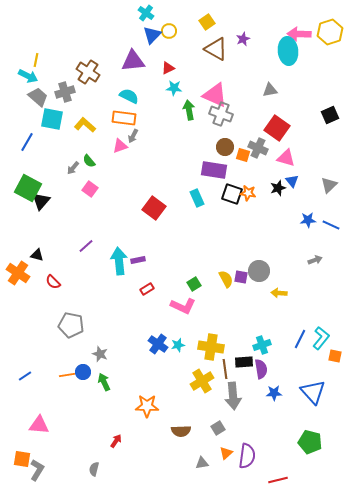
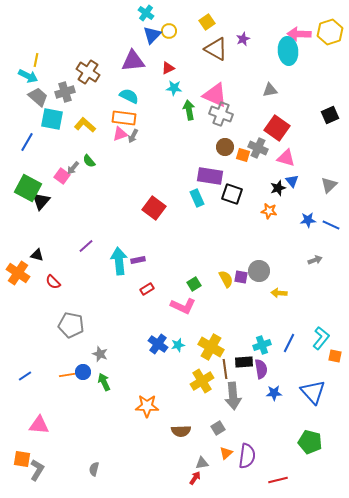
pink triangle at (120, 146): moved 12 px up
purple rectangle at (214, 170): moved 4 px left, 6 px down
pink square at (90, 189): moved 28 px left, 13 px up
orange star at (248, 193): moved 21 px right, 18 px down
blue line at (300, 339): moved 11 px left, 4 px down
yellow cross at (211, 347): rotated 20 degrees clockwise
red arrow at (116, 441): moved 79 px right, 37 px down
